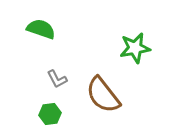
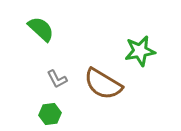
green semicircle: rotated 24 degrees clockwise
green star: moved 5 px right, 3 px down
brown semicircle: moved 11 px up; rotated 21 degrees counterclockwise
